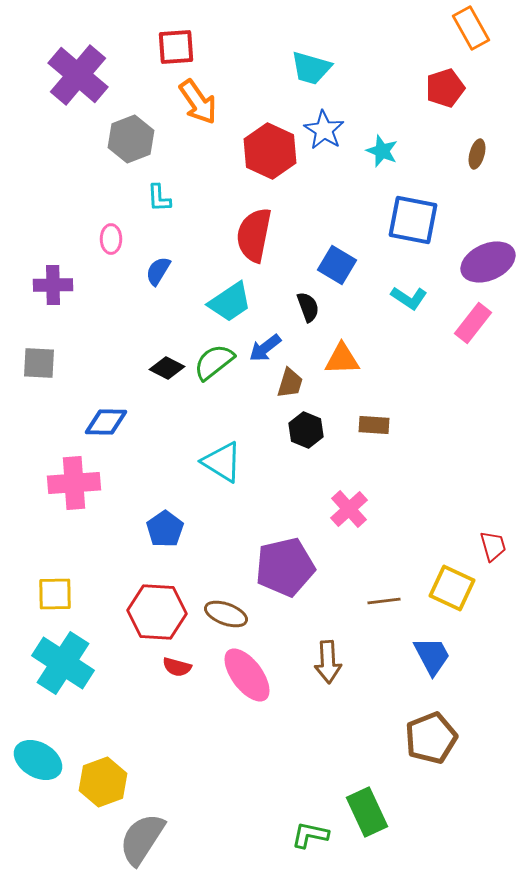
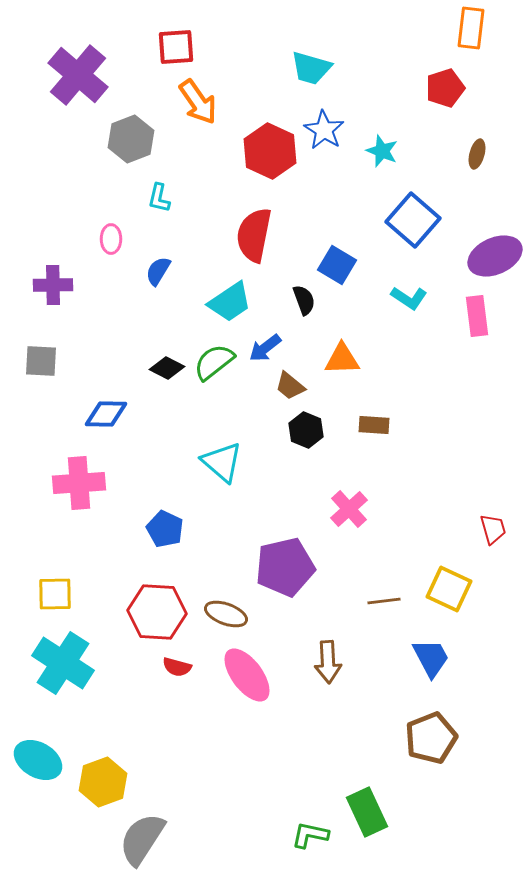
orange rectangle at (471, 28): rotated 36 degrees clockwise
cyan L-shape at (159, 198): rotated 16 degrees clockwise
blue square at (413, 220): rotated 30 degrees clockwise
purple ellipse at (488, 262): moved 7 px right, 6 px up
black semicircle at (308, 307): moved 4 px left, 7 px up
pink rectangle at (473, 323): moved 4 px right, 7 px up; rotated 45 degrees counterclockwise
gray square at (39, 363): moved 2 px right, 2 px up
brown trapezoid at (290, 383): moved 3 px down; rotated 112 degrees clockwise
blue diamond at (106, 422): moved 8 px up
cyan triangle at (222, 462): rotated 9 degrees clockwise
pink cross at (74, 483): moved 5 px right
blue pentagon at (165, 529): rotated 12 degrees counterclockwise
red trapezoid at (493, 546): moved 17 px up
yellow square at (452, 588): moved 3 px left, 1 px down
blue trapezoid at (432, 656): moved 1 px left, 2 px down
